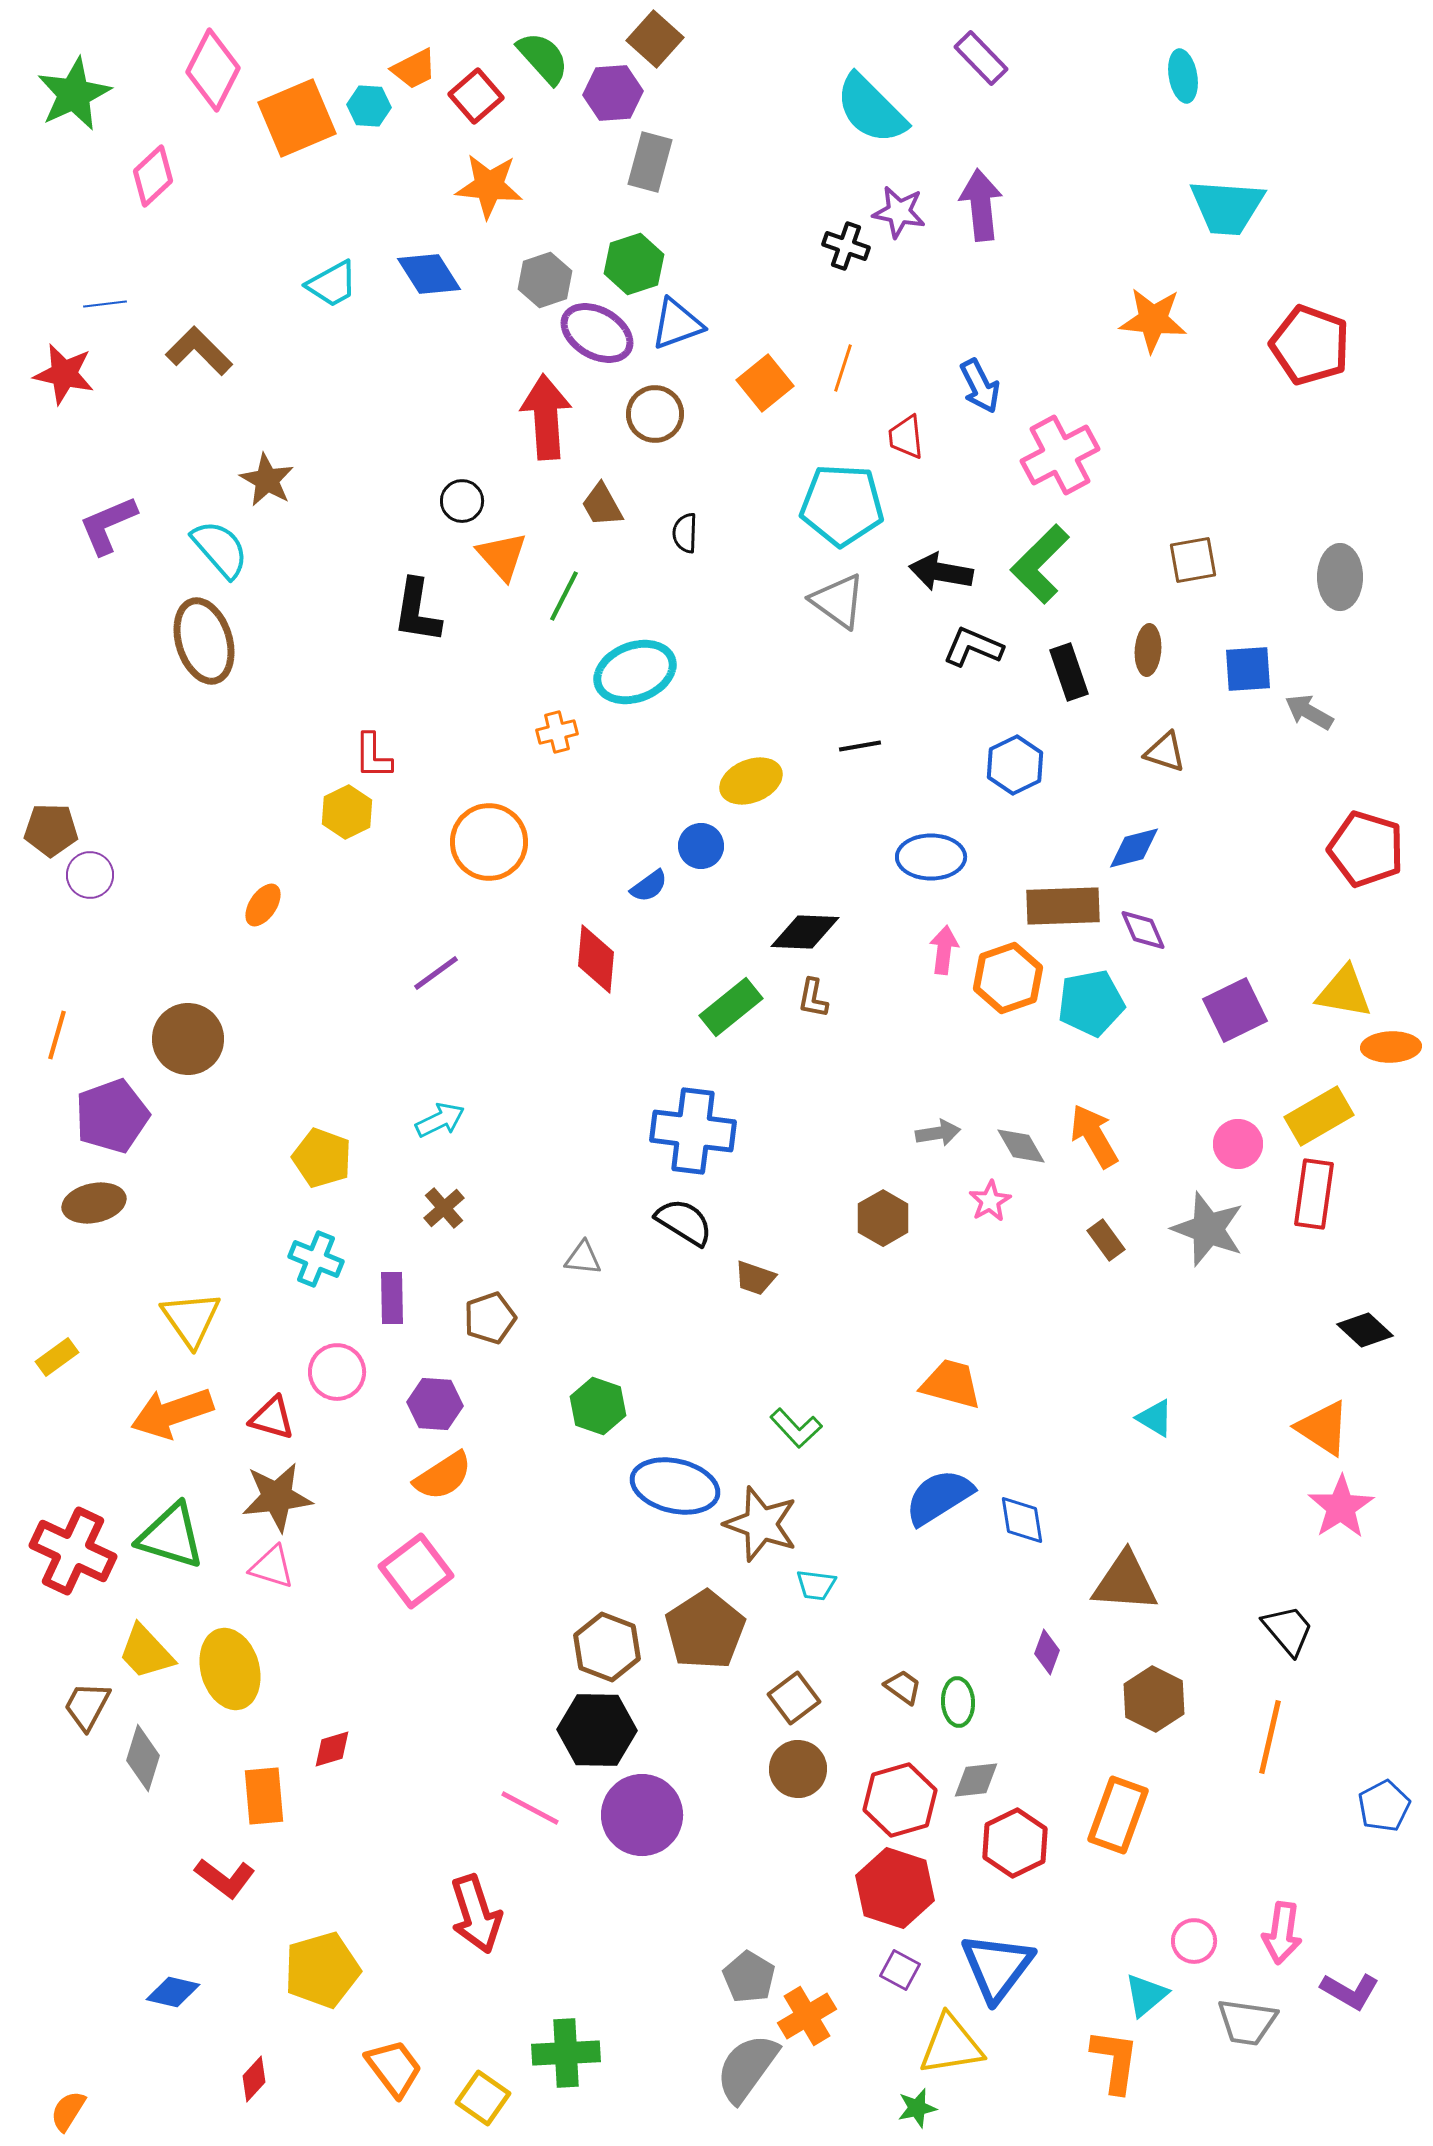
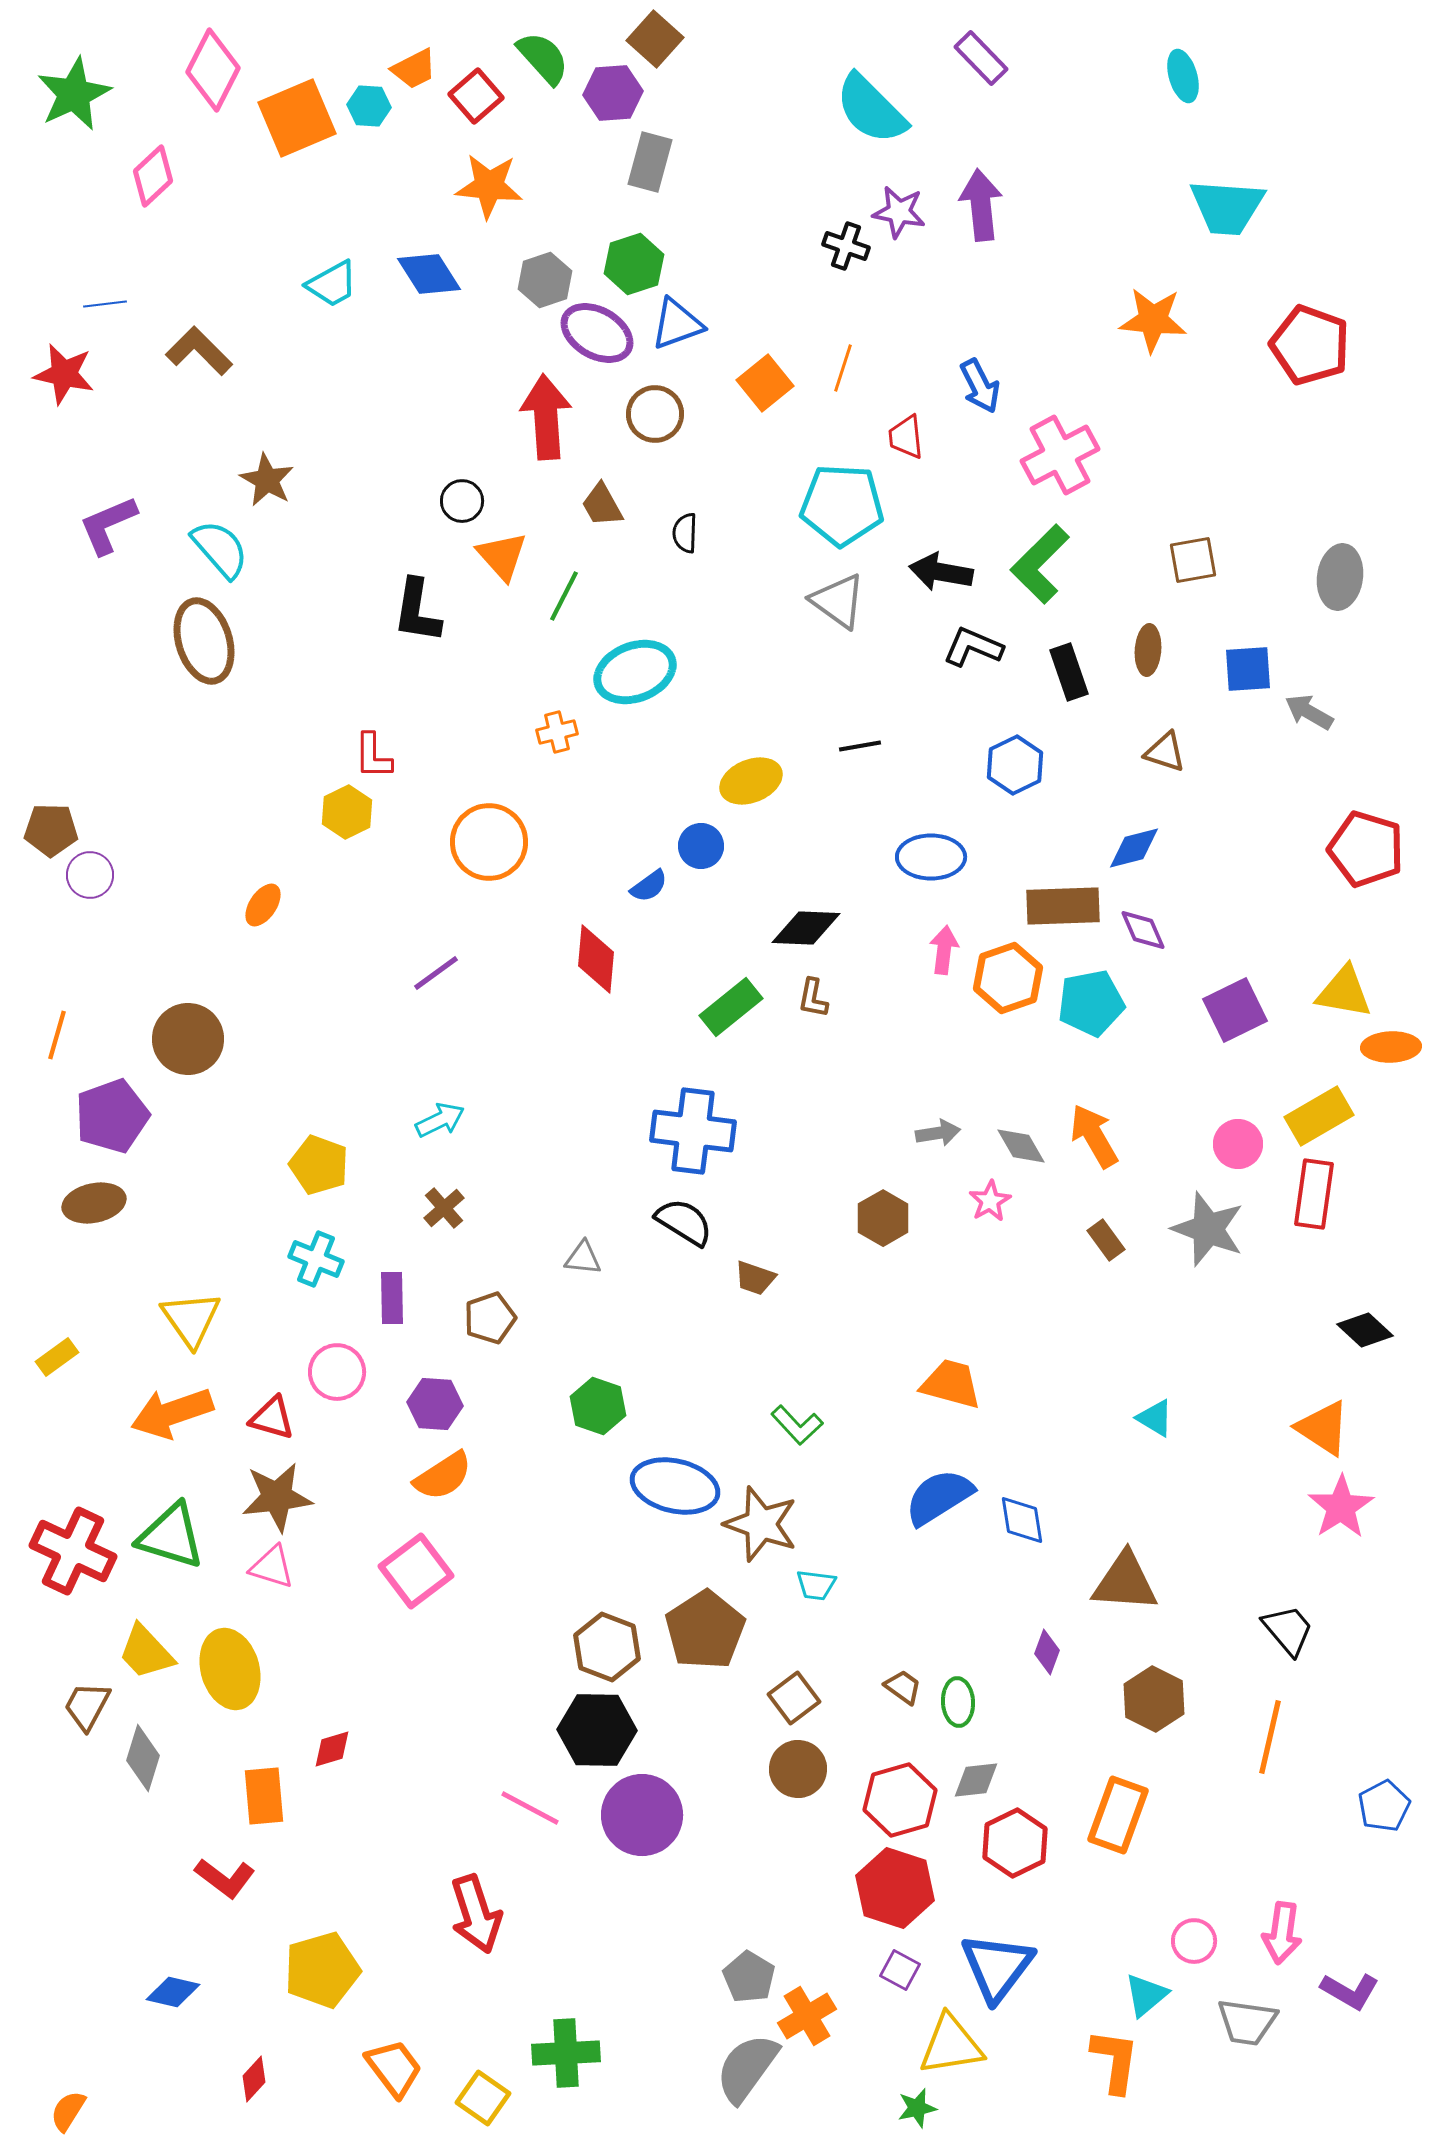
cyan ellipse at (1183, 76): rotated 6 degrees counterclockwise
gray ellipse at (1340, 577): rotated 8 degrees clockwise
black diamond at (805, 932): moved 1 px right, 4 px up
yellow pentagon at (322, 1158): moved 3 px left, 7 px down
green L-shape at (796, 1428): moved 1 px right, 3 px up
